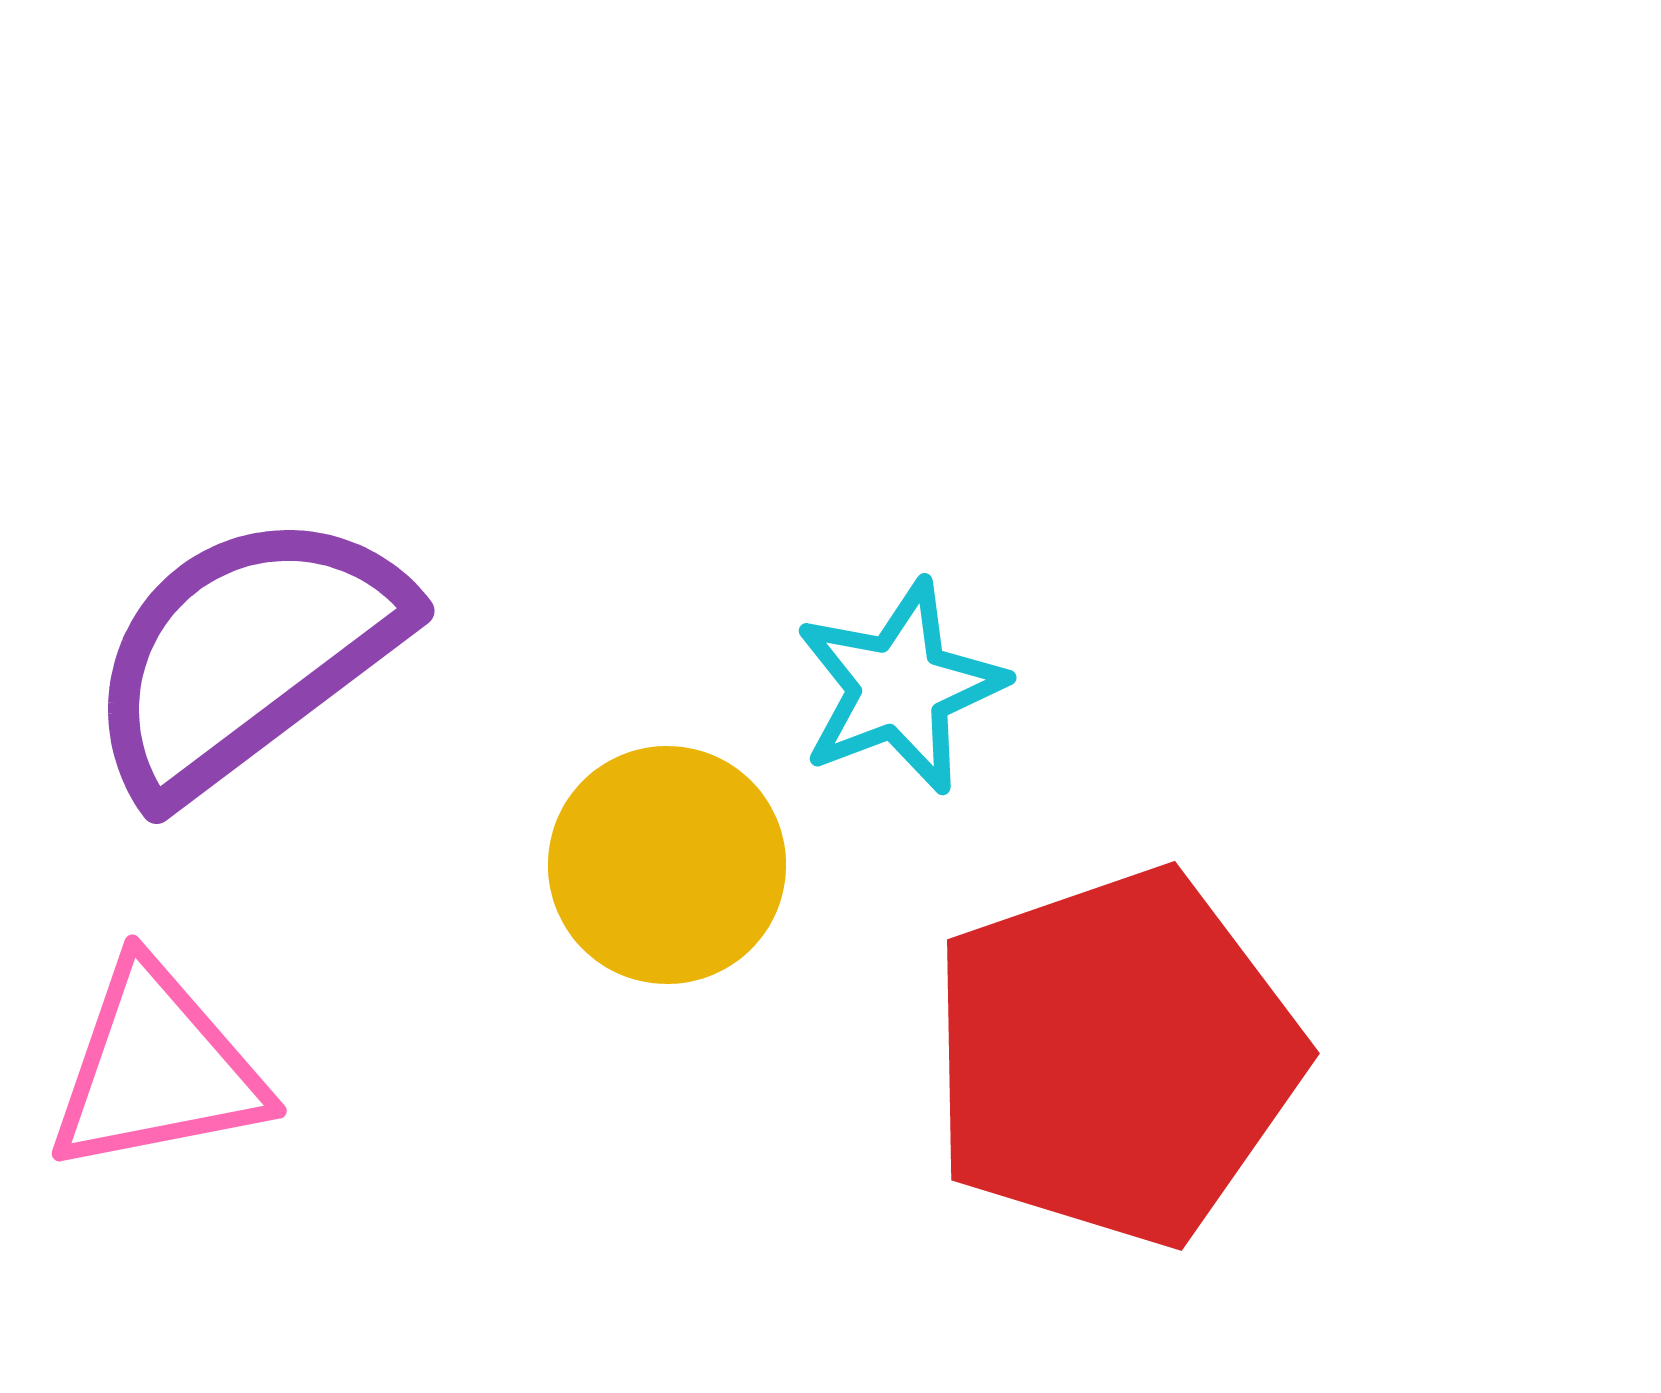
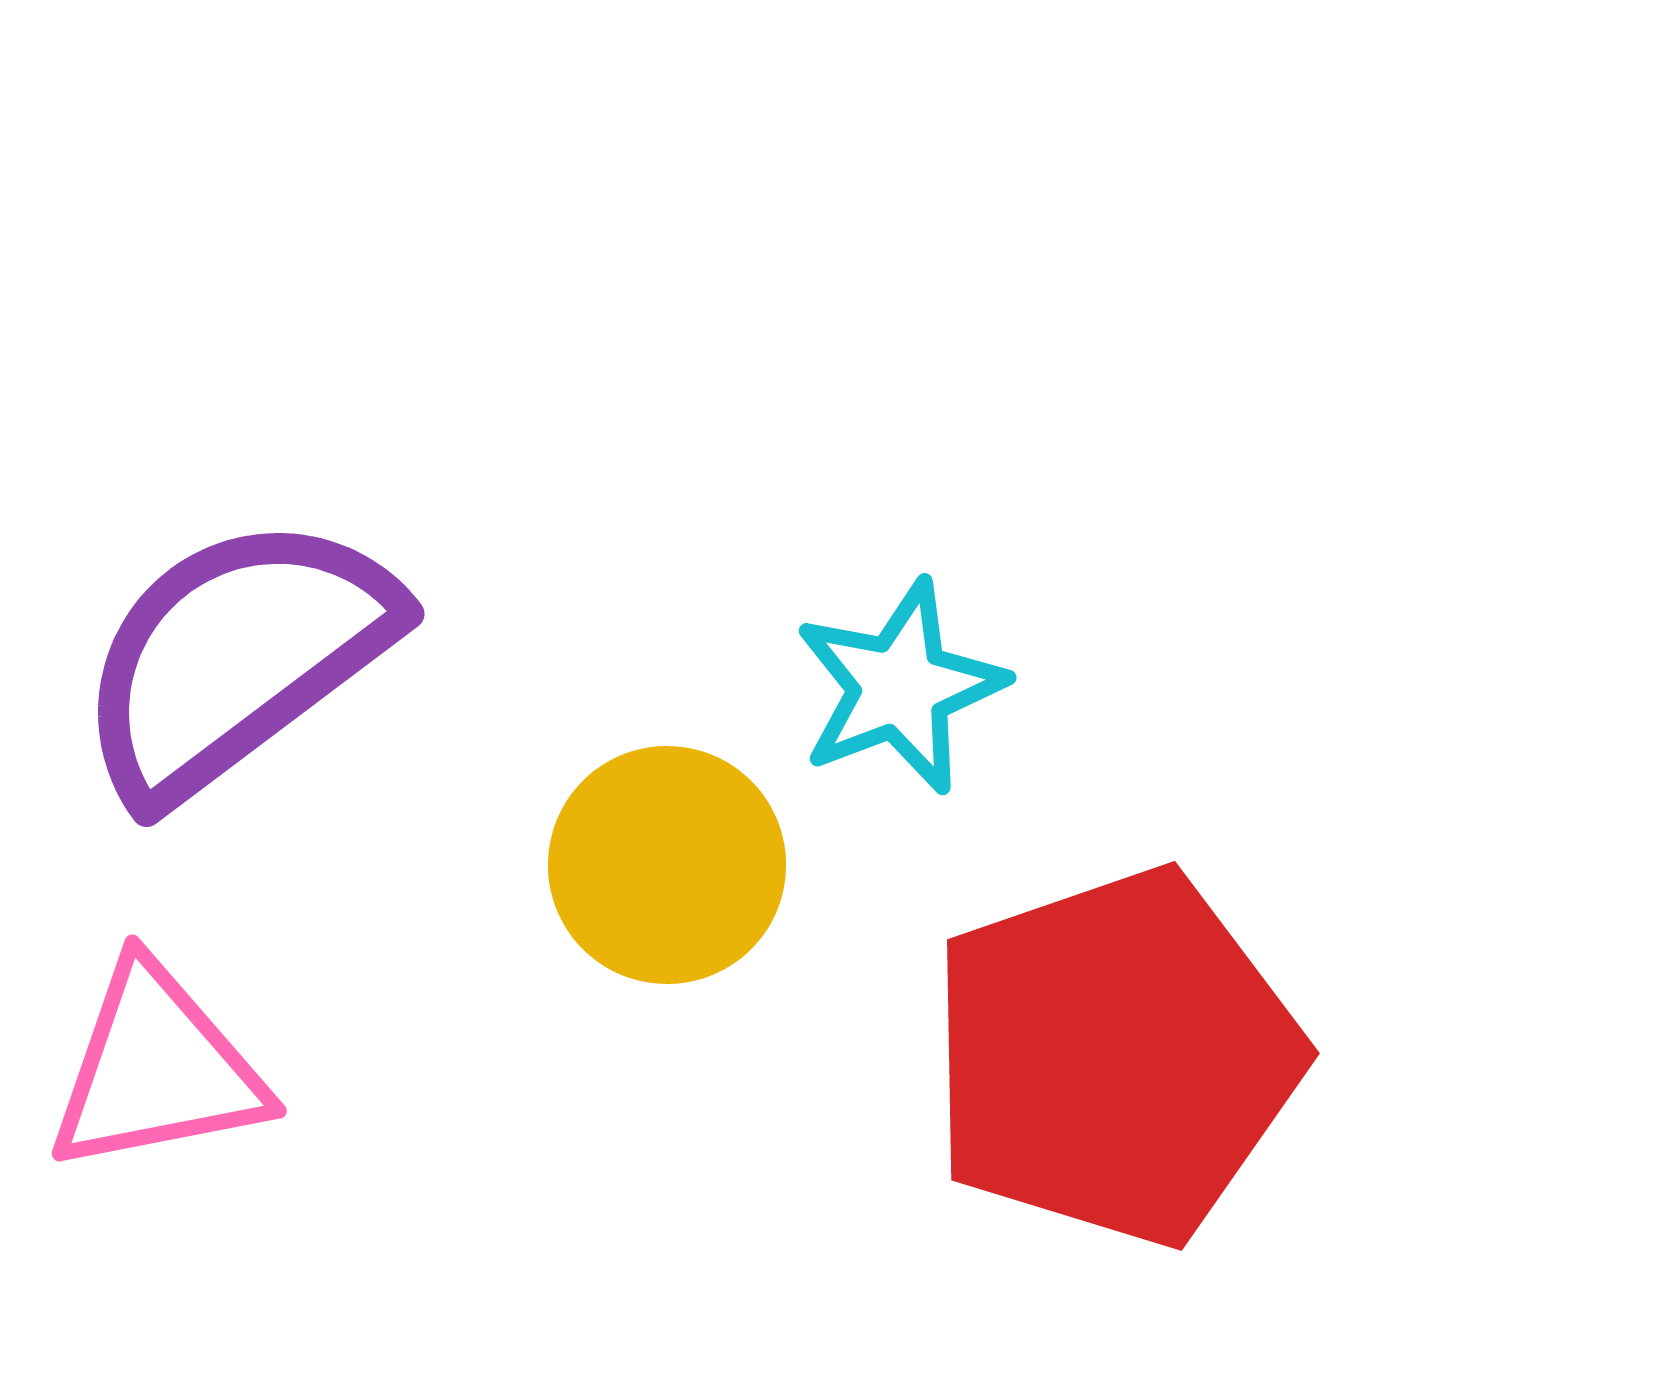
purple semicircle: moved 10 px left, 3 px down
